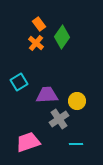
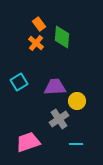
green diamond: rotated 30 degrees counterclockwise
purple trapezoid: moved 8 px right, 8 px up
